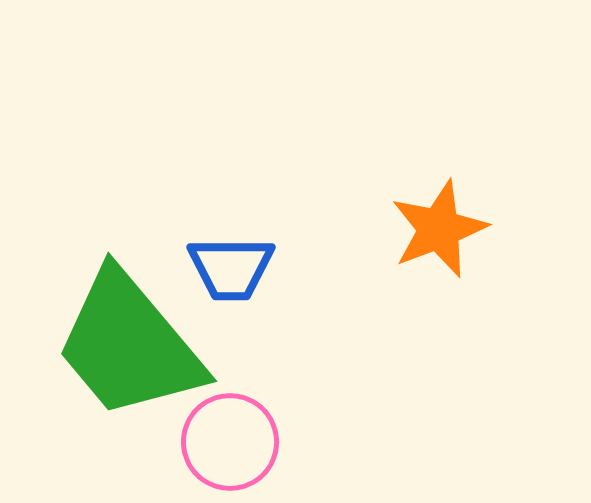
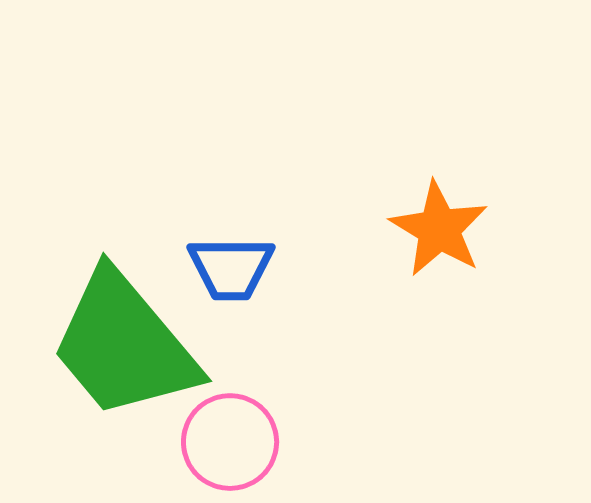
orange star: rotated 20 degrees counterclockwise
green trapezoid: moved 5 px left
